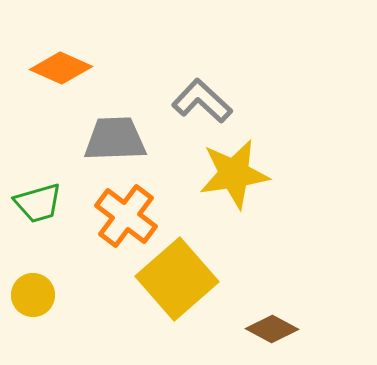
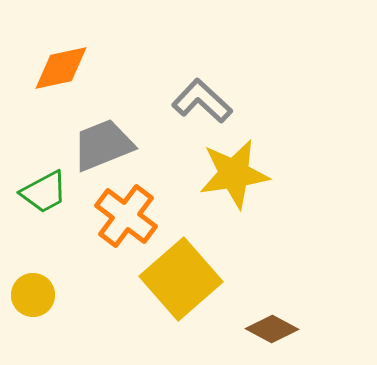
orange diamond: rotated 36 degrees counterclockwise
gray trapezoid: moved 12 px left, 6 px down; rotated 20 degrees counterclockwise
green trapezoid: moved 6 px right, 11 px up; rotated 12 degrees counterclockwise
yellow square: moved 4 px right
